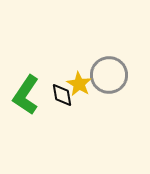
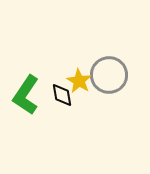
yellow star: moved 3 px up
